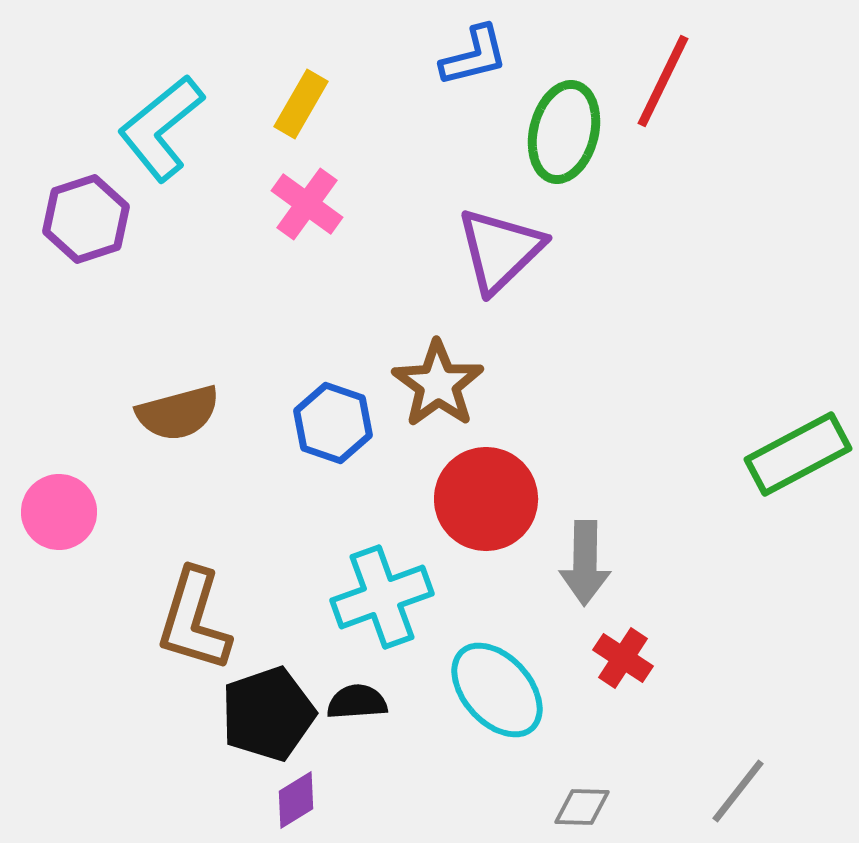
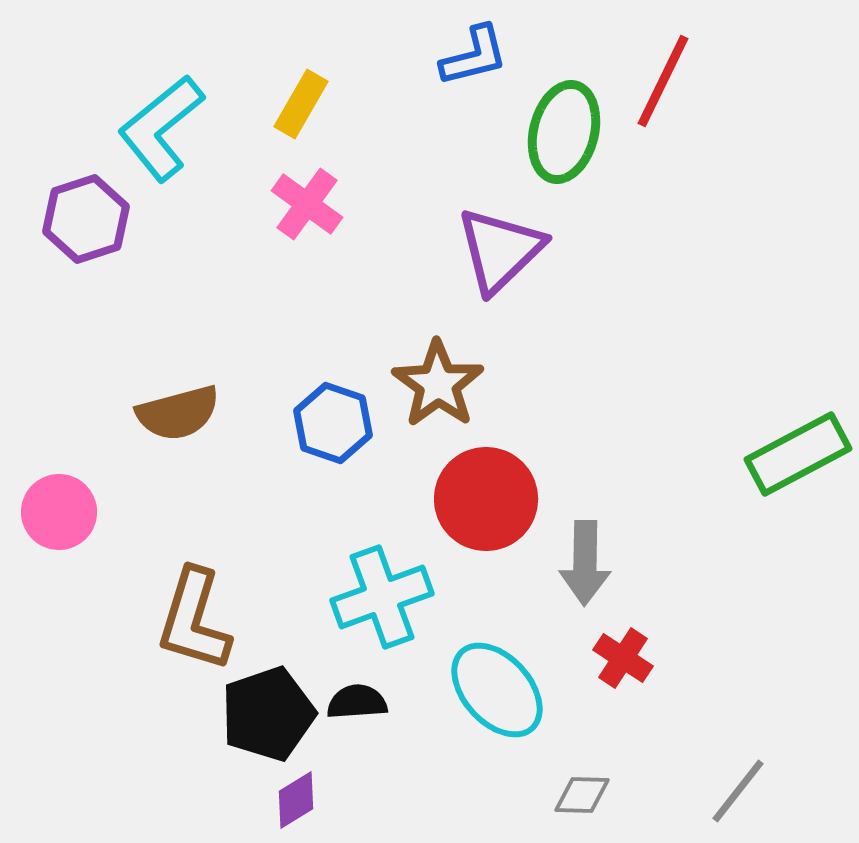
gray diamond: moved 12 px up
